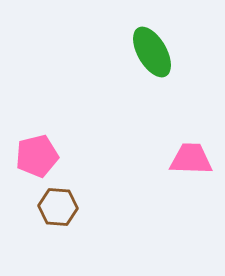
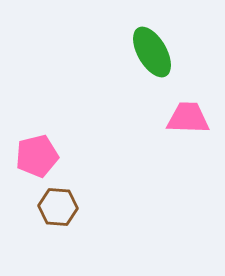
pink trapezoid: moved 3 px left, 41 px up
